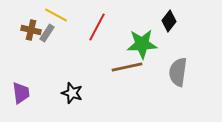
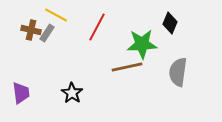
black diamond: moved 1 px right, 2 px down; rotated 15 degrees counterclockwise
black star: rotated 15 degrees clockwise
